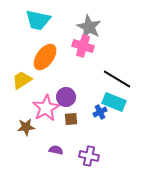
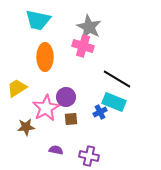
orange ellipse: rotated 36 degrees counterclockwise
yellow trapezoid: moved 5 px left, 8 px down
